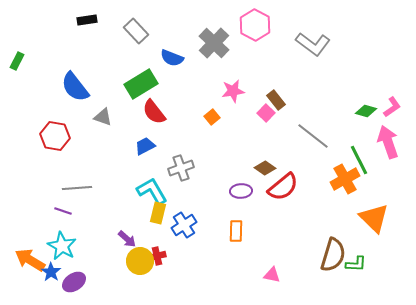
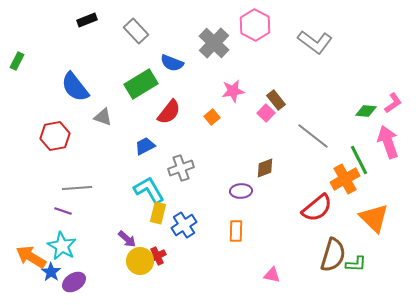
black rectangle at (87, 20): rotated 12 degrees counterclockwise
gray L-shape at (313, 44): moved 2 px right, 2 px up
blue semicircle at (172, 58): moved 5 px down
pink L-shape at (392, 107): moved 1 px right, 4 px up
green diamond at (366, 111): rotated 10 degrees counterclockwise
red semicircle at (154, 112): moved 15 px right; rotated 104 degrees counterclockwise
red hexagon at (55, 136): rotated 20 degrees counterclockwise
brown diamond at (265, 168): rotated 55 degrees counterclockwise
red semicircle at (283, 187): moved 34 px right, 21 px down
cyan L-shape at (152, 191): moved 3 px left, 1 px up
red cross at (157, 256): rotated 12 degrees counterclockwise
orange arrow at (30, 260): moved 1 px right, 3 px up
